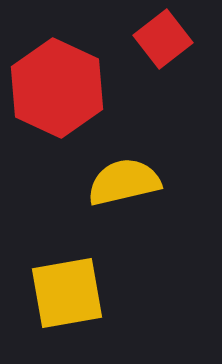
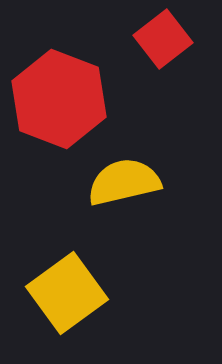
red hexagon: moved 2 px right, 11 px down; rotated 4 degrees counterclockwise
yellow square: rotated 26 degrees counterclockwise
